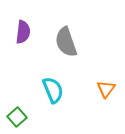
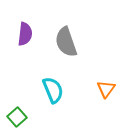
purple semicircle: moved 2 px right, 2 px down
